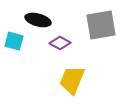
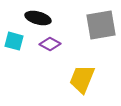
black ellipse: moved 2 px up
purple diamond: moved 10 px left, 1 px down
yellow trapezoid: moved 10 px right, 1 px up
